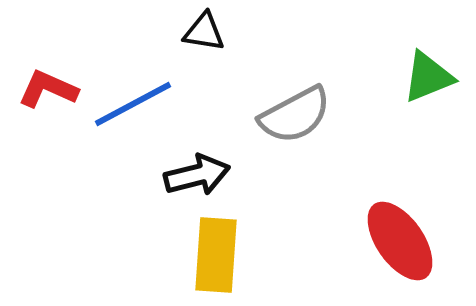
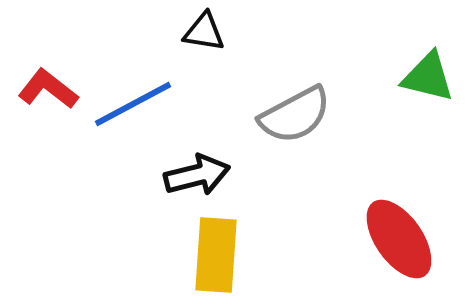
green triangle: rotated 36 degrees clockwise
red L-shape: rotated 14 degrees clockwise
red ellipse: moved 1 px left, 2 px up
